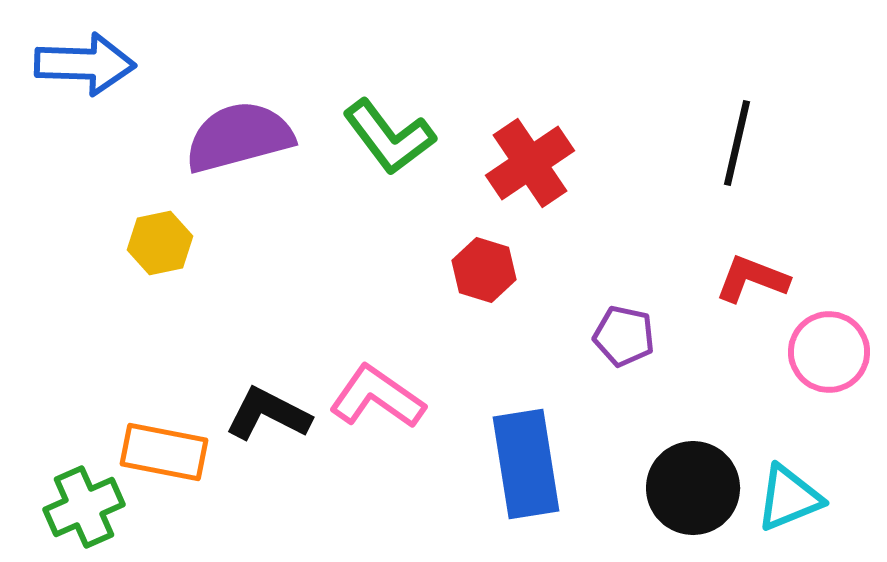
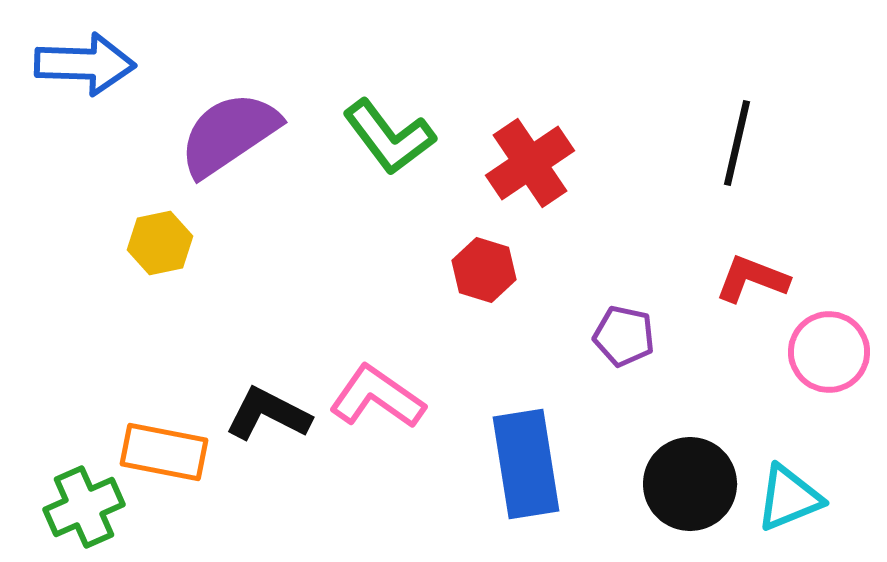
purple semicircle: moved 10 px left, 3 px up; rotated 19 degrees counterclockwise
black circle: moved 3 px left, 4 px up
